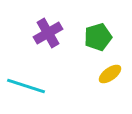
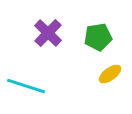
purple cross: rotated 16 degrees counterclockwise
green pentagon: rotated 8 degrees clockwise
